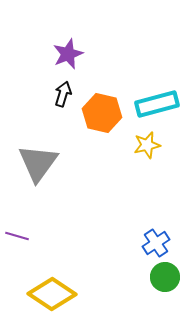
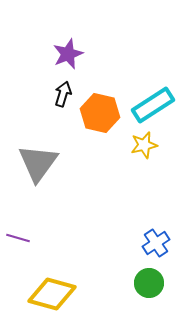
cyan rectangle: moved 4 px left, 1 px down; rotated 18 degrees counterclockwise
orange hexagon: moved 2 px left
yellow star: moved 3 px left
purple line: moved 1 px right, 2 px down
green circle: moved 16 px left, 6 px down
yellow diamond: rotated 18 degrees counterclockwise
